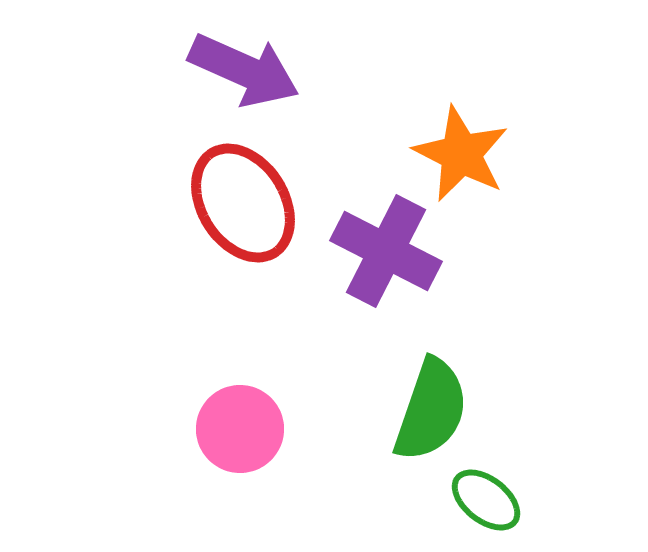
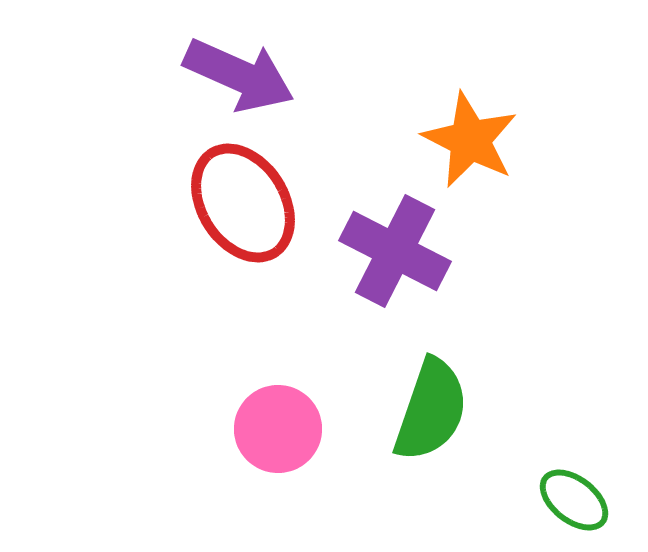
purple arrow: moved 5 px left, 5 px down
orange star: moved 9 px right, 14 px up
purple cross: moved 9 px right
pink circle: moved 38 px right
green ellipse: moved 88 px right
